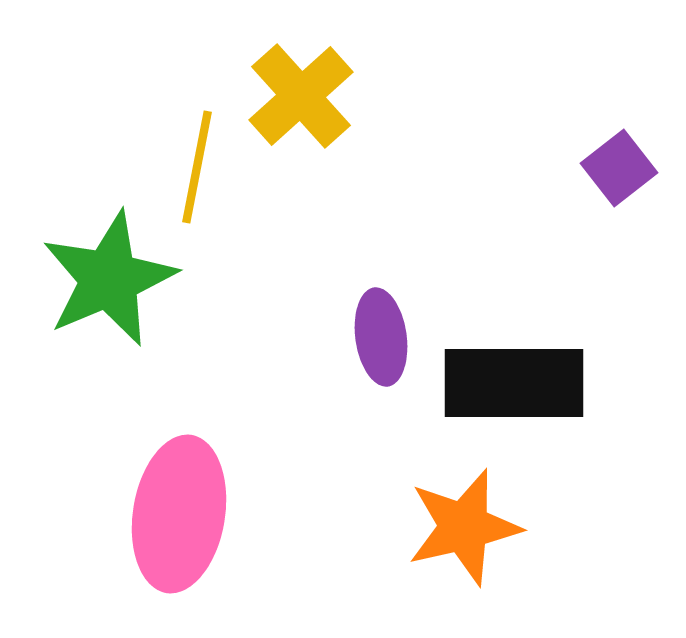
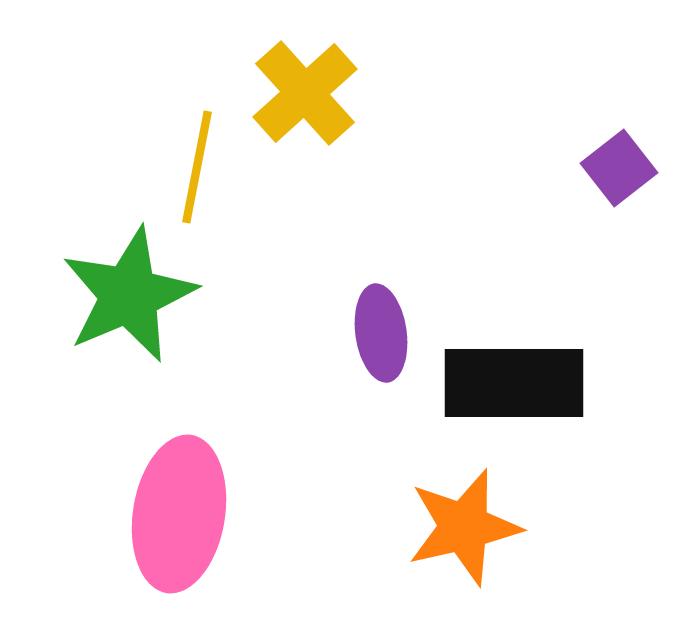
yellow cross: moved 4 px right, 3 px up
green star: moved 20 px right, 16 px down
purple ellipse: moved 4 px up
